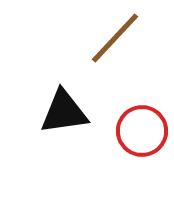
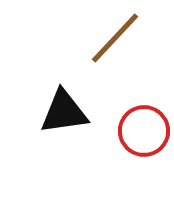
red circle: moved 2 px right
